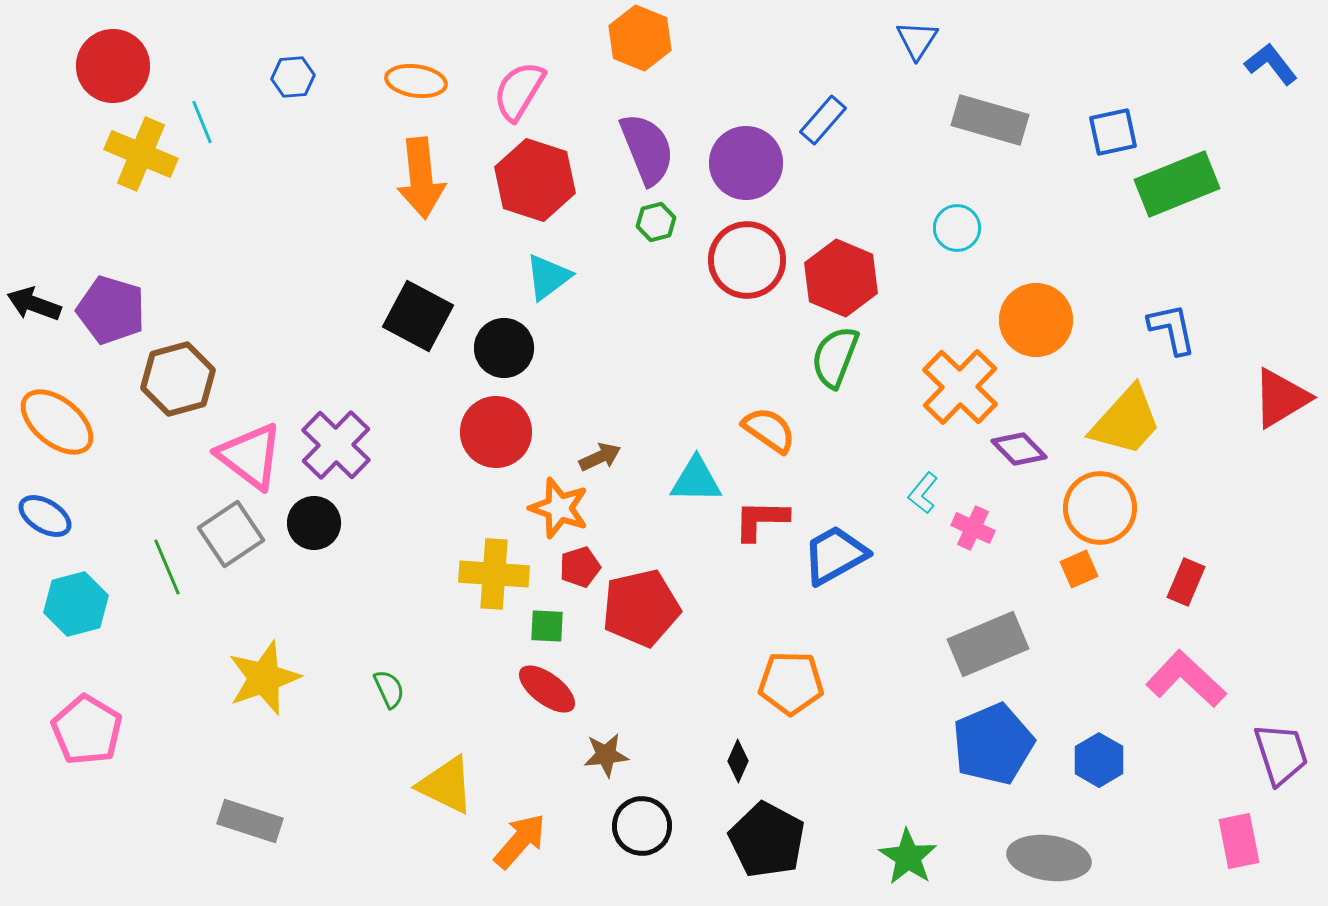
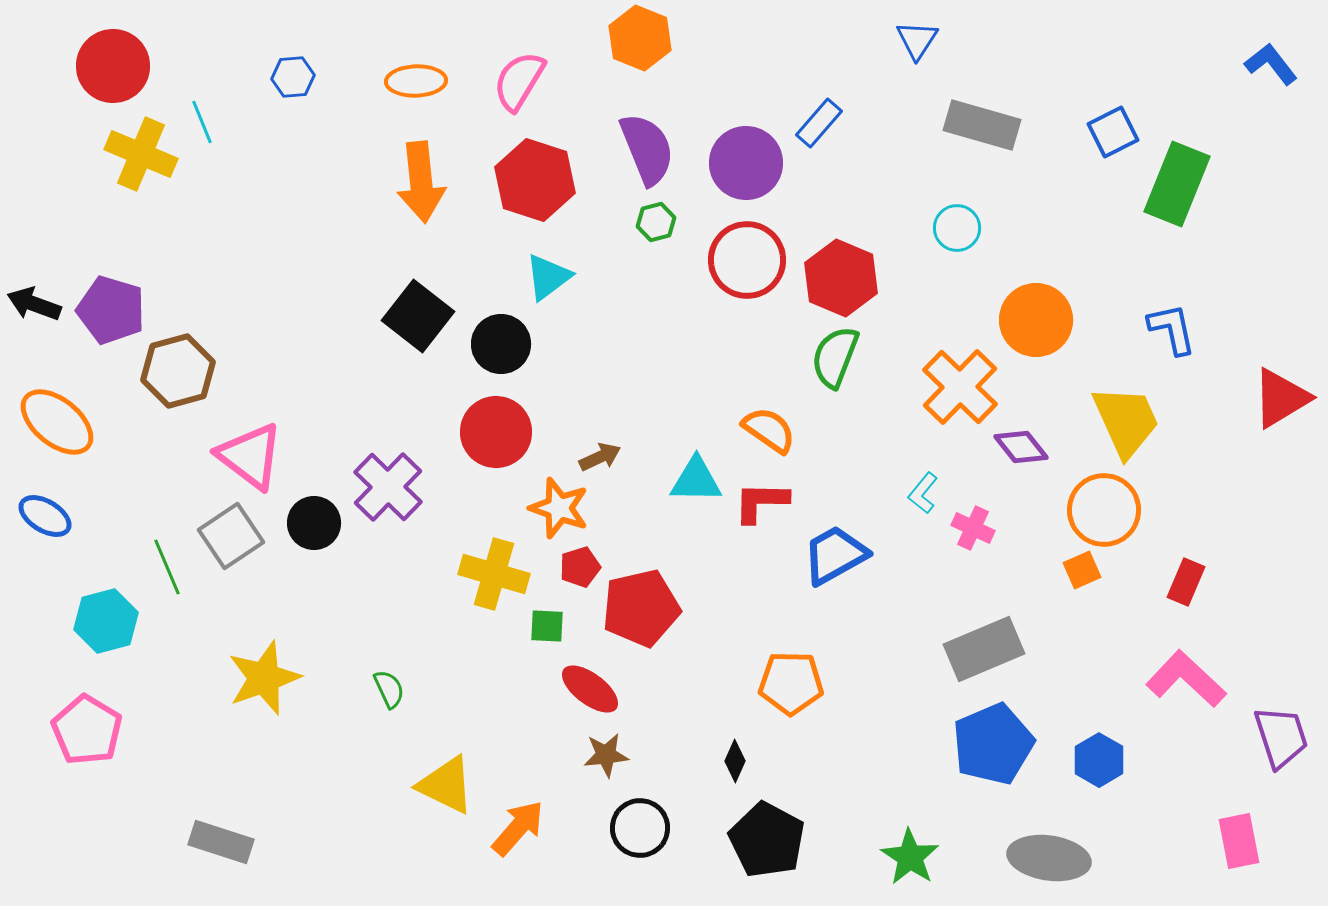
orange ellipse at (416, 81): rotated 10 degrees counterclockwise
pink semicircle at (519, 91): moved 10 px up
blue rectangle at (823, 120): moved 4 px left, 3 px down
gray rectangle at (990, 120): moved 8 px left, 5 px down
blue square at (1113, 132): rotated 15 degrees counterclockwise
orange arrow at (421, 178): moved 4 px down
green rectangle at (1177, 184): rotated 46 degrees counterclockwise
black square at (418, 316): rotated 10 degrees clockwise
black circle at (504, 348): moved 3 px left, 4 px up
brown hexagon at (178, 379): moved 8 px up
yellow trapezoid at (1126, 421): rotated 66 degrees counterclockwise
purple cross at (336, 445): moved 52 px right, 42 px down
purple diamond at (1019, 449): moved 2 px right, 2 px up; rotated 6 degrees clockwise
orange circle at (1100, 508): moved 4 px right, 2 px down
red L-shape at (761, 520): moved 18 px up
gray square at (231, 534): moved 2 px down
orange square at (1079, 569): moved 3 px right, 1 px down
yellow cross at (494, 574): rotated 12 degrees clockwise
cyan hexagon at (76, 604): moved 30 px right, 17 px down
gray rectangle at (988, 644): moved 4 px left, 5 px down
red ellipse at (547, 689): moved 43 px right
purple trapezoid at (1281, 754): moved 17 px up
black diamond at (738, 761): moved 3 px left
gray rectangle at (250, 821): moved 29 px left, 21 px down
black circle at (642, 826): moved 2 px left, 2 px down
orange arrow at (520, 841): moved 2 px left, 13 px up
green star at (908, 857): moved 2 px right
